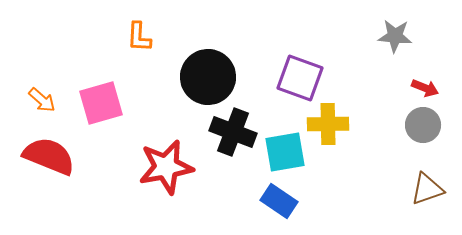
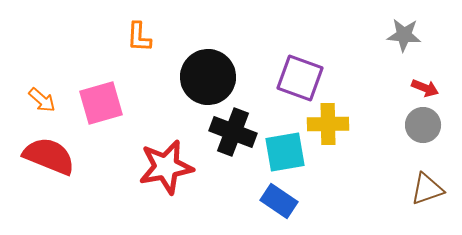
gray star: moved 9 px right, 1 px up
